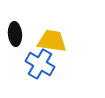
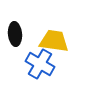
yellow trapezoid: moved 2 px right
